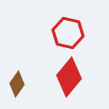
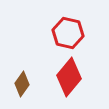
brown diamond: moved 5 px right
